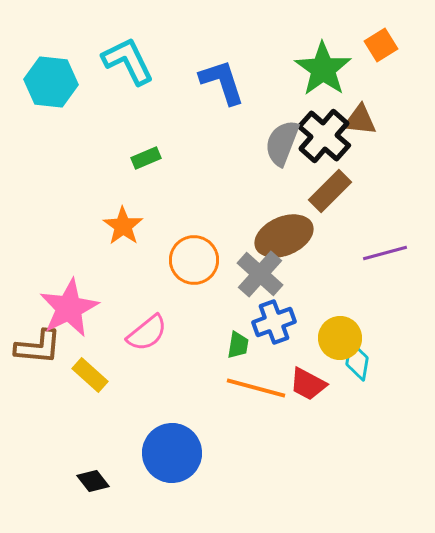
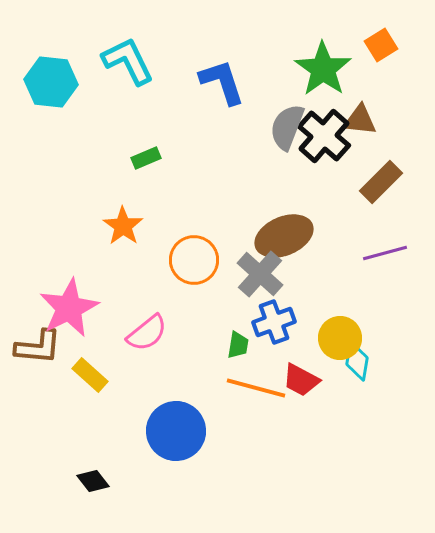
gray semicircle: moved 5 px right, 16 px up
brown rectangle: moved 51 px right, 9 px up
red trapezoid: moved 7 px left, 4 px up
blue circle: moved 4 px right, 22 px up
